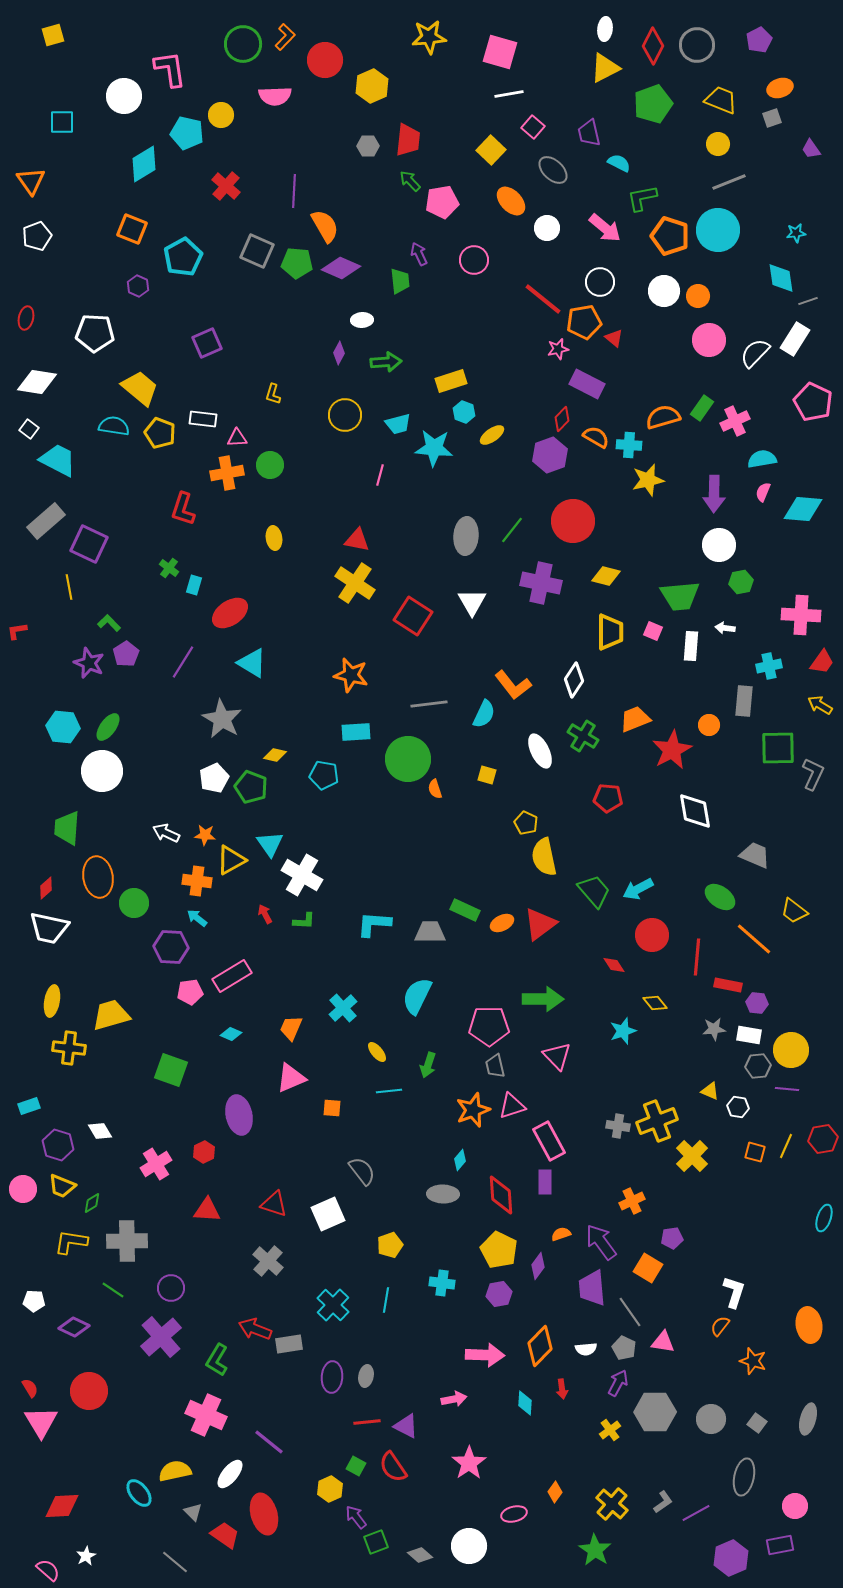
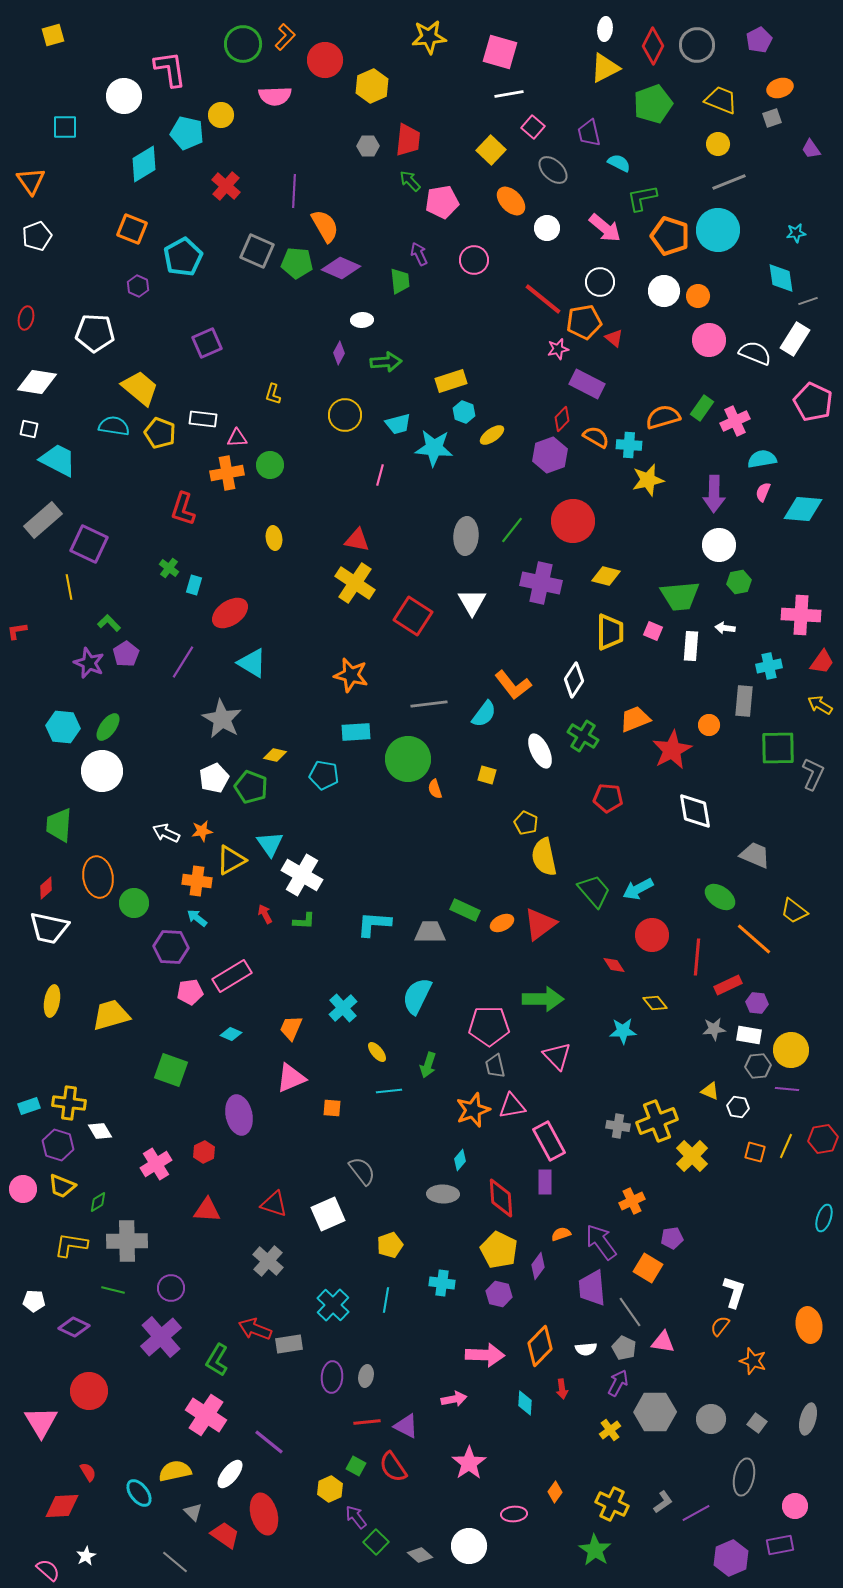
cyan square at (62, 122): moved 3 px right, 5 px down
white semicircle at (755, 353): rotated 68 degrees clockwise
white square at (29, 429): rotated 24 degrees counterclockwise
gray rectangle at (46, 521): moved 3 px left, 1 px up
green hexagon at (741, 582): moved 2 px left
cyan semicircle at (484, 714): rotated 12 degrees clockwise
green trapezoid at (67, 828): moved 8 px left, 3 px up
orange star at (205, 835): moved 3 px left, 4 px up; rotated 15 degrees counterclockwise
red rectangle at (728, 985): rotated 36 degrees counterclockwise
cyan star at (623, 1031): rotated 16 degrees clockwise
yellow cross at (69, 1048): moved 55 px down
pink triangle at (512, 1106): rotated 8 degrees clockwise
red diamond at (501, 1195): moved 3 px down
green diamond at (92, 1203): moved 6 px right, 1 px up
yellow L-shape at (71, 1242): moved 3 px down
green line at (113, 1290): rotated 20 degrees counterclockwise
purple hexagon at (499, 1294): rotated 25 degrees clockwise
red semicircle at (30, 1388): moved 58 px right, 84 px down
pink cross at (206, 1415): rotated 9 degrees clockwise
yellow cross at (612, 1504): rotated 16 degrees counterclockwise
pink ellipse at (514, 1514): rotated 10 degrees clockwise
green square at (376, 1542): rotated 25 degrees counterclockwise
